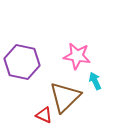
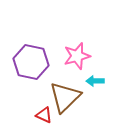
pink star: rotated 24 degrees counterclockwise
purple hexagon: moved 9 px right
cyan arrow: rotated 66 degrees counterclockwise
